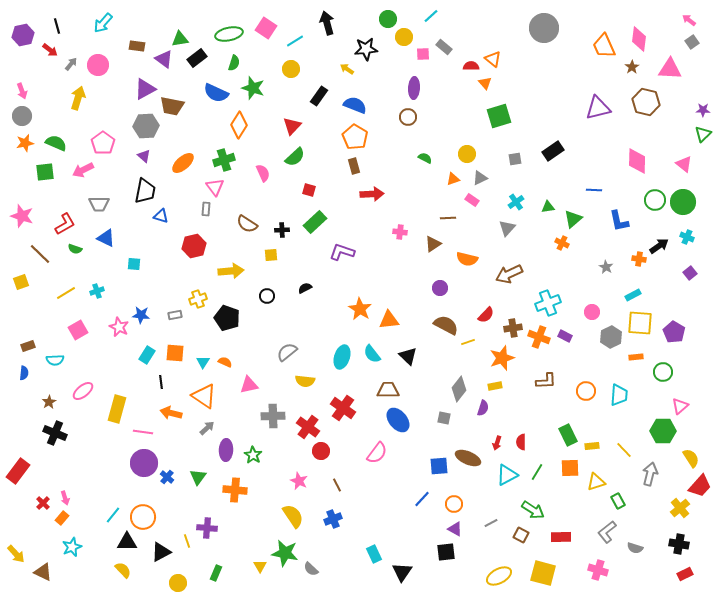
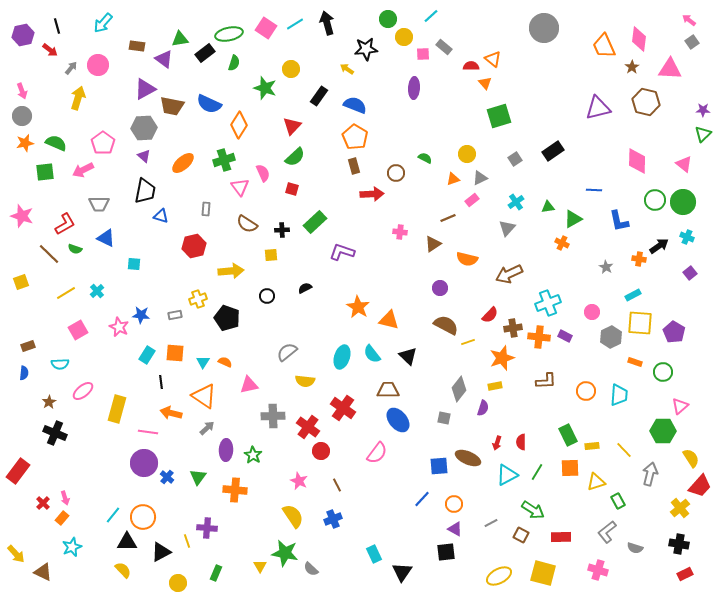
cyan line at (295, 41): moved 17 px up
black rectangle at (197, 58): moved 8 px right, 5 px up
gray arrow at (71, 64): moved 4 px down
green star at (253, 88): moved 12 px right
blue semicircle at (216, 93): moved 7 px left, 11 px down
brown circle at (408, 117): moved 12 px left, 56 px down
gray hexagon at (146, 126): moved 2 px left, 2 px down
gray square at (515, 159): rotated 24 degrees counterclockwise
pink triangle at (215, 187): moved 25 px right
red square at (309, 190): moved 17 px left, 1 px up
pink rectangle at (472, 200): rotated 72 degrees counterclockwise
brown line at (448, 218): rotated 21 degrees counterclockwise
green triangle at (573, 219): rotated 12 degrees clockwise
brown line at (40, 254): moved 9 px right
cyan cross at (97, 291): rotated 24 degrees counterclockwise
orange star at (360, 309): moved 2 px left, 2 px up
red semicircle at (486, 315): moved 4 px right
orange triangle at (389, 320): rotated 20 degrees clockwise
orange cross at (539, 337): rotated 15 degrees counterclockwise
orange rectangle at (636, 357): moved 1 px left, 5 px down; rotated 24 degrees clockwise
cyan semicircle at (55, 360): moved 5 px right, 4 px down
pink line at (143, 432): moved 5 px right
